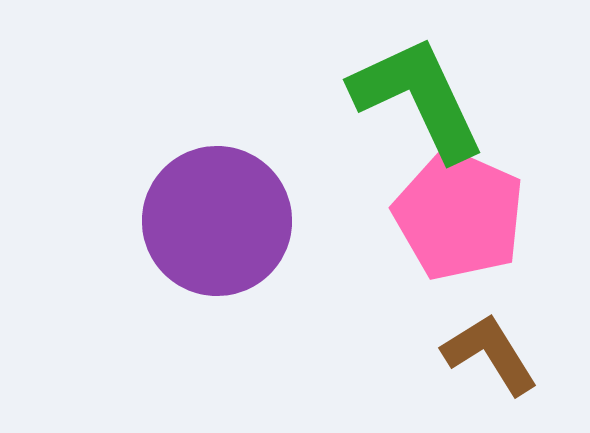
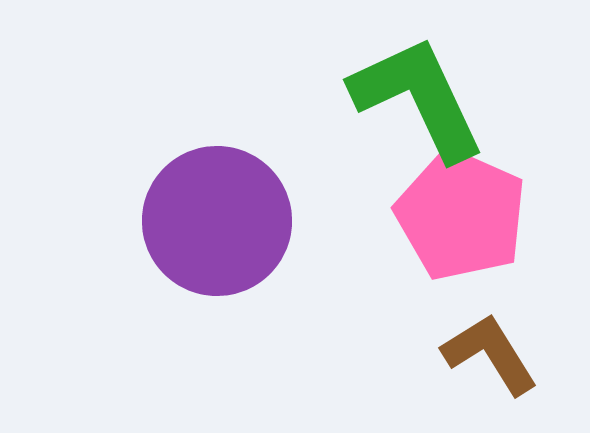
pink pentagon: moved 2 px right
